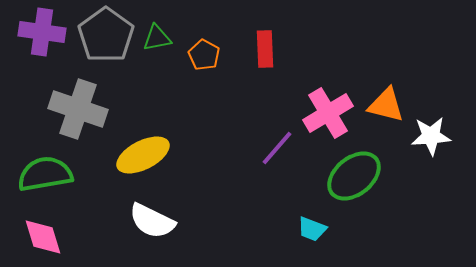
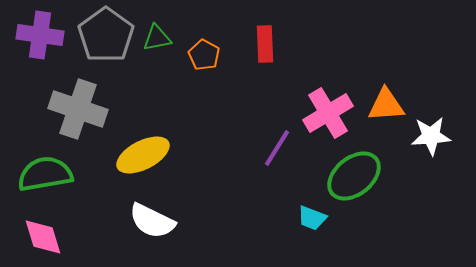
purple cross: moved 2 px left, 3 px down
red rectangle: moved 5 px up
orange triangle: rotated 18 degrees counterclockwise
purple line: rotated 9 degrees counterclockwise
cyan trapezoid: moved 11 px up
